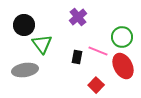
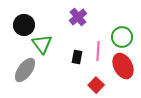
pink line: rotated 72 degrees clockwise
gray ellipse: rotated 45 degrees counterclockwise
